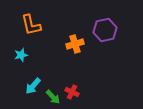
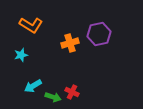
orange L-shape: rotated 45 degrees counterclockwise
purple hexagon: moved 6 px left, 4 px down
orange cross: moved 5 px left, 1 px up
cyan arrow: rotated 18 degrees clockwise
green arrow: rotated 28 degrees counterclockwise
